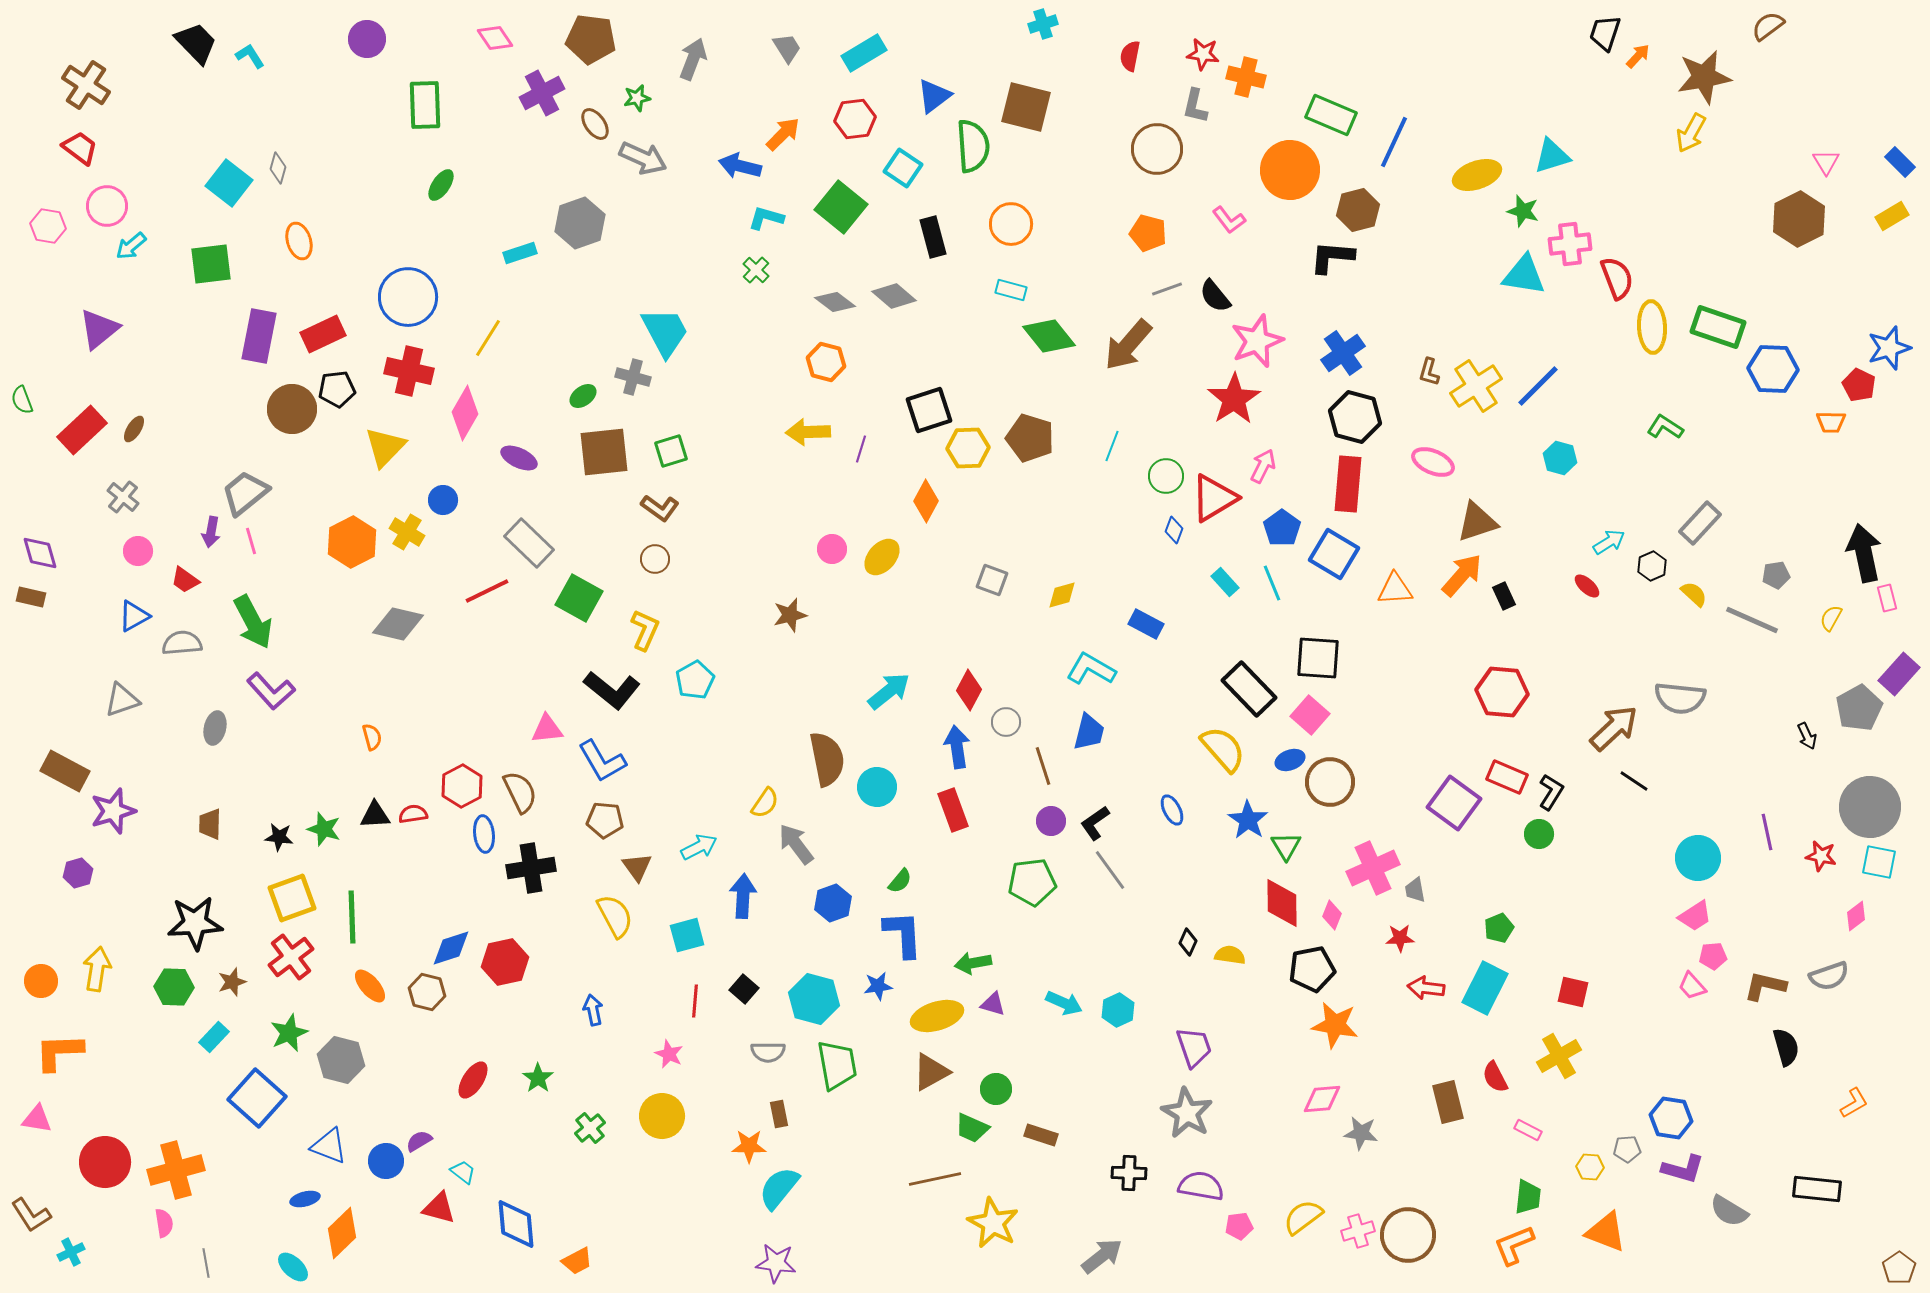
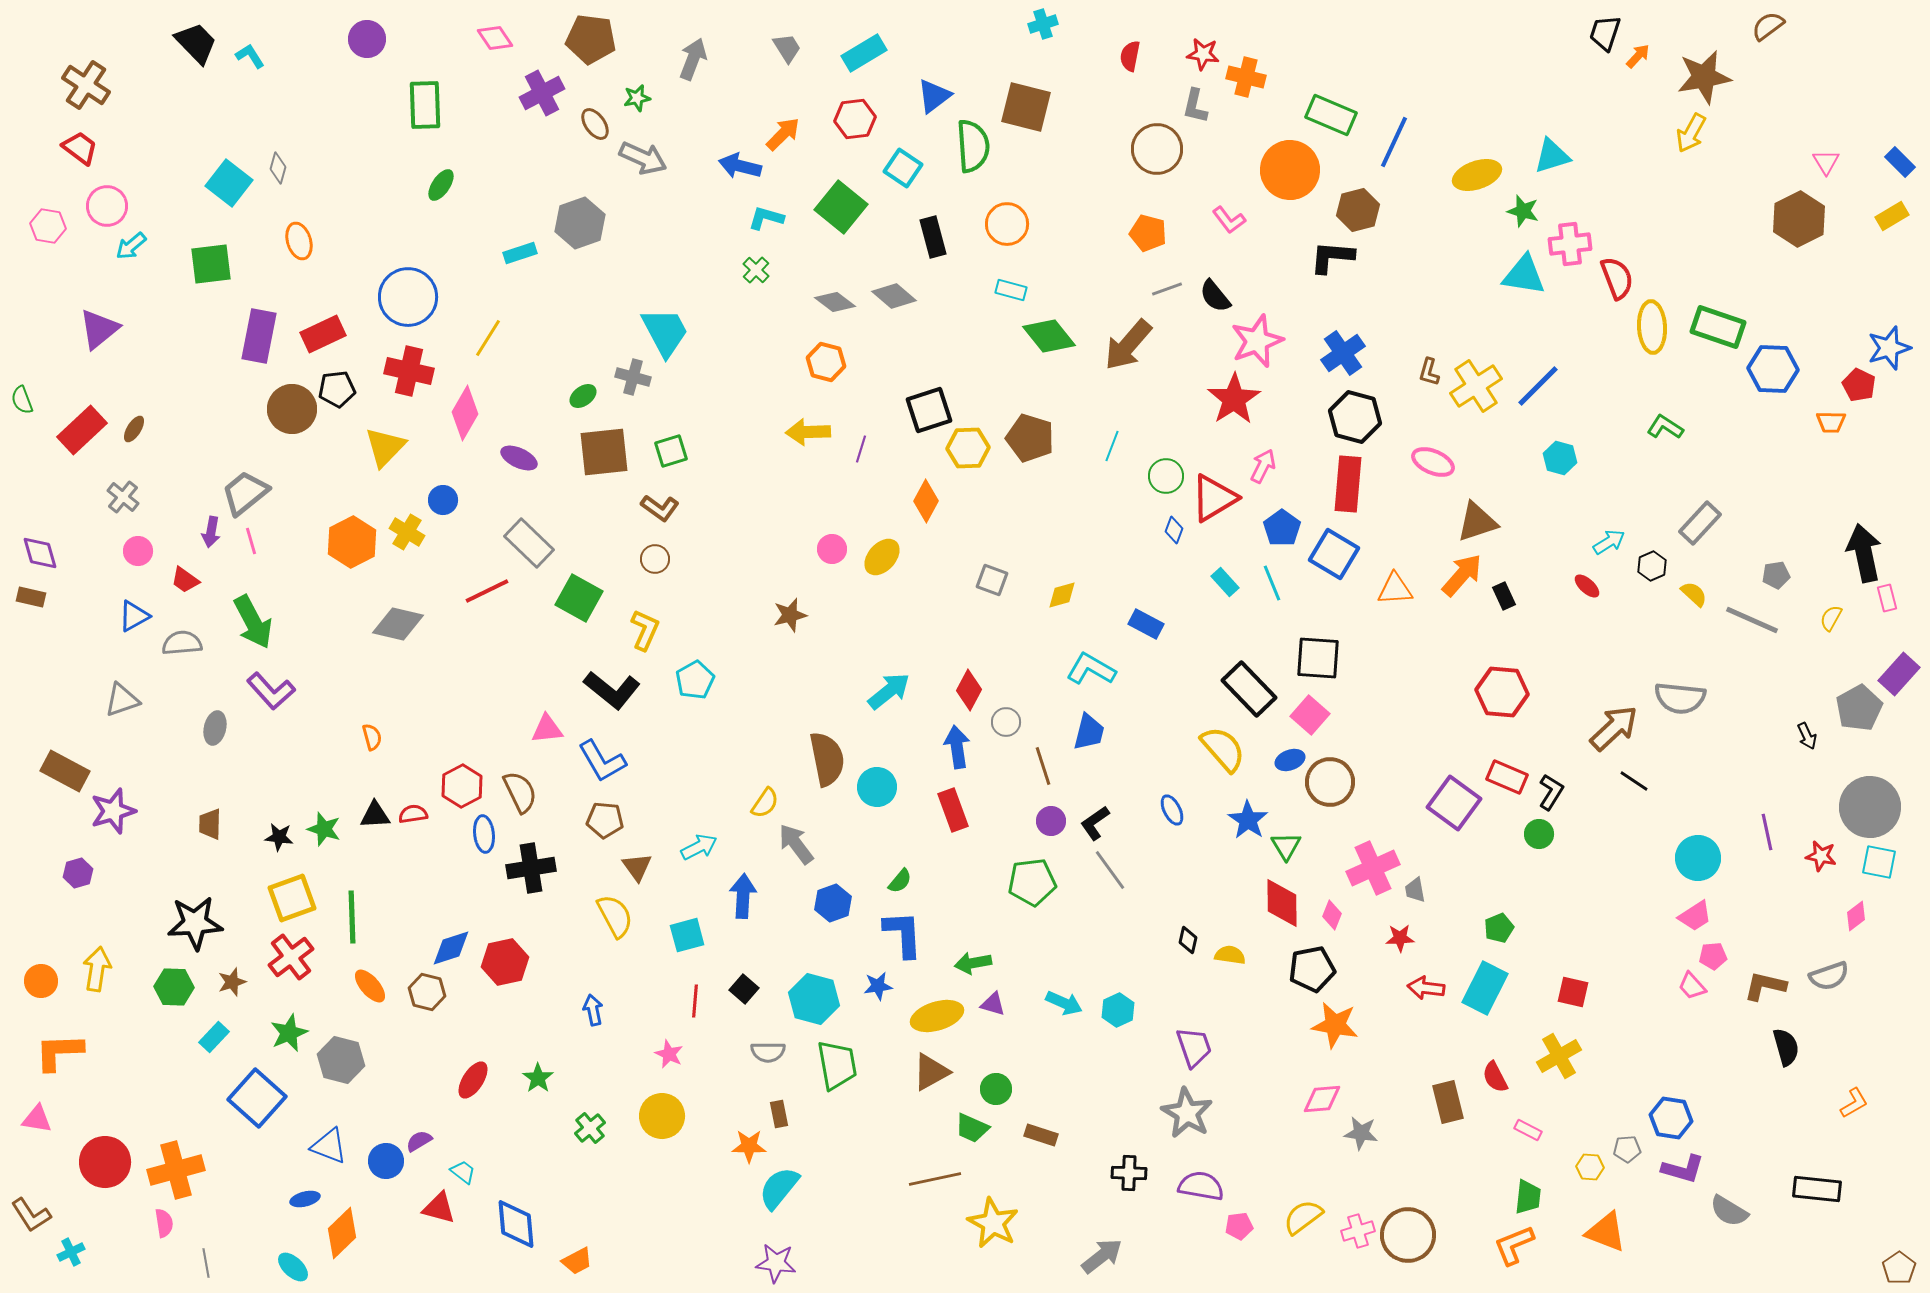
orange circle at (1011, 224): moved 4 px left
black diamond at (1188, 942): moved 2 px up; rotated 12 degrees counterclockwise
